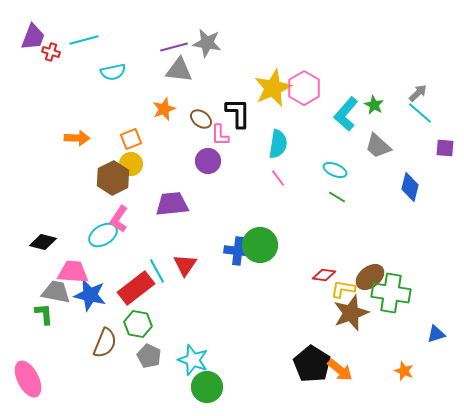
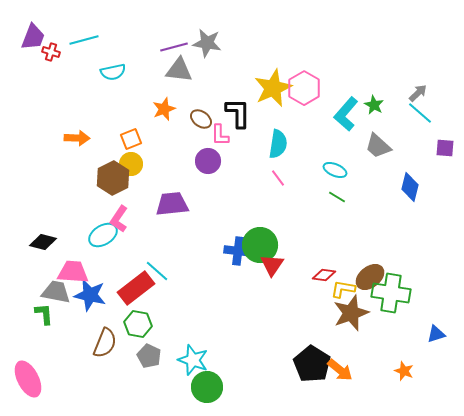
red triangle at (185, 265): moved 87 px right
cyan line at (157, 271): rotated 20 degrees counterclockwise
